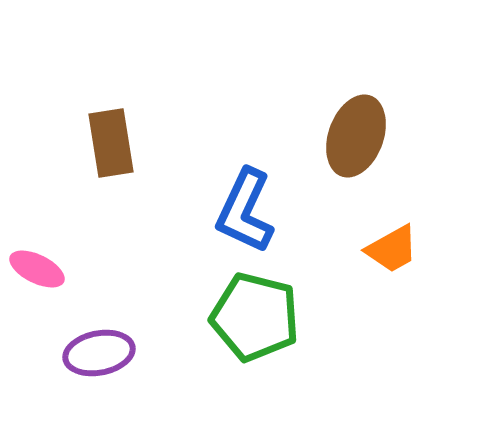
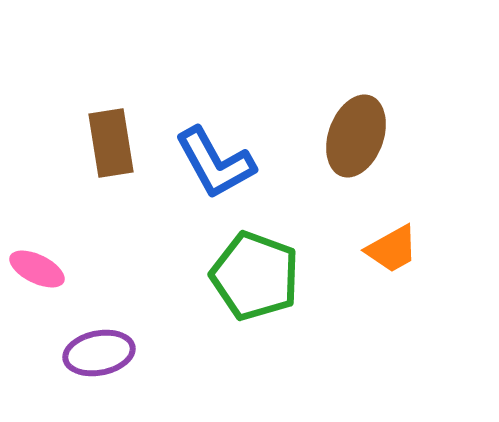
blue L-shape: moved 30 px left, 48 px up; rotated 54 degrees counterclockwise
green pentagon: moved 41 px up; rotated 6 degrees clockwise
